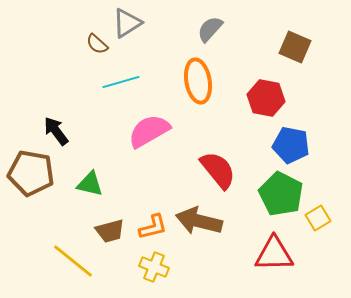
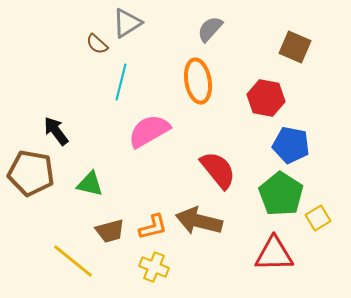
cyan line: rotated 60 degrees counterclockwise
green pentagon: rotated 6 degrees clockwise
